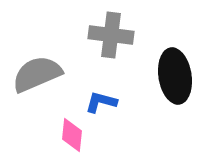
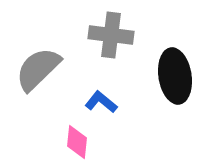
gray semicircle: moved 1 px right, 5 px up; rotated 21 degrees counterclockwise
blue L-shape: rotated 24 degrees clockwise
pink diamond: moved 5 px right, 7 px down
